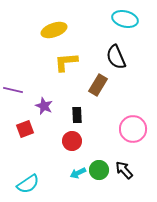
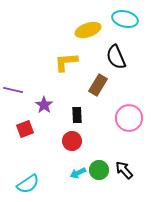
yellow ellipse: moved 34 px right
purple star: moved 1 px up; rotated 12 degrees clockwise
pink circle: moved 4 px left, 11 px up
